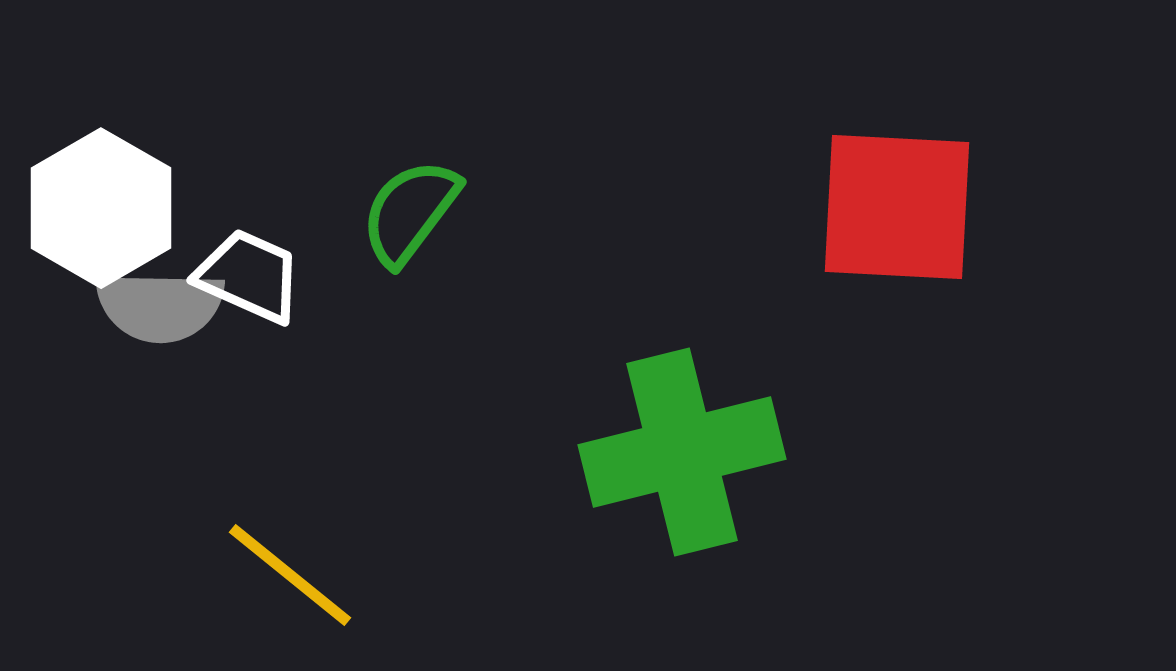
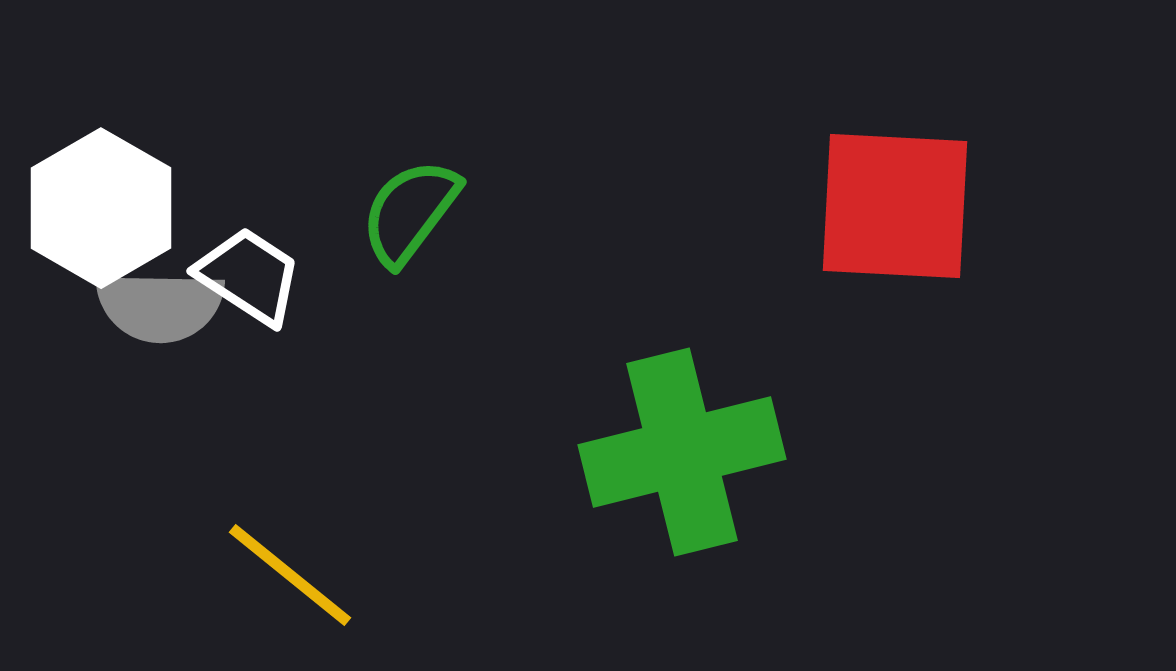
red square: moved 2 px left, 1 px up
white trapezoid: rotated 9 degrees clockwise
